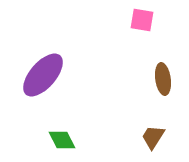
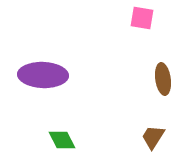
pink square: moved 2 px up
purple ellipse: rotated 51 degrees clockwise
